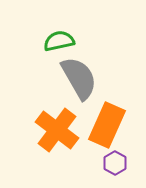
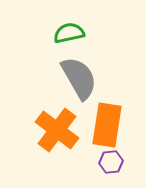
green semicircle: moved 10 px right, 8 px up
orange rectangle: rotated 15 degrees counterclockwise
purple hexagon: moved 4 px left, 1 px up; rotated 25 degrees clockwise
